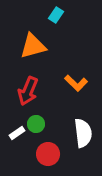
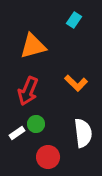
cyan rectangle: moved 18 px right, 5 px down
red circle: moved 3 px down
